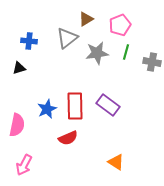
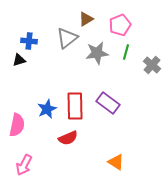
gray cross: moved 3 px down; rotated 30 degrees clockwise
black triangle: moved 8 px up
purple rectangle: moved 2 px up
